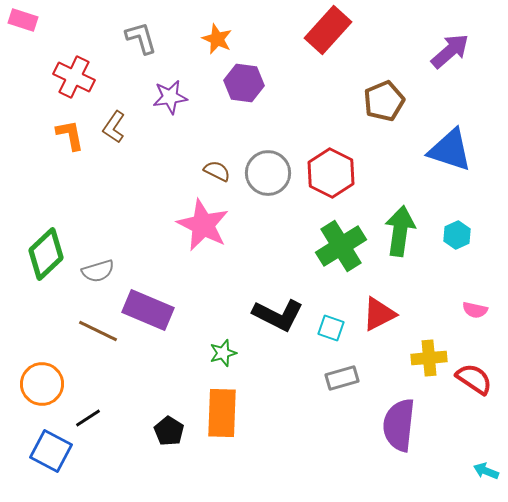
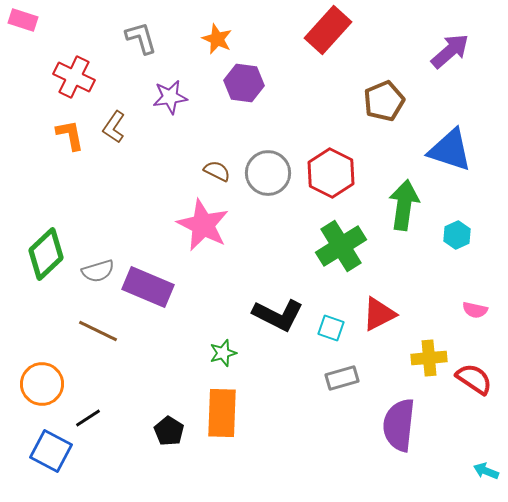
green arrow: moved 4 px right, 26 px up
purple rectangle: moved 23 px up
